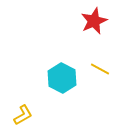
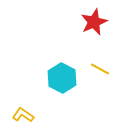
red star: moved 1 px down
yellow L-shape: rotated 115 degrees counterclockwise
